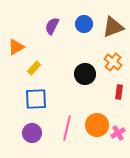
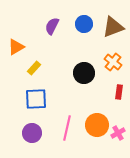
black circle: moved 1 px left, 1 px up
